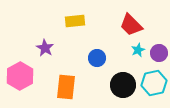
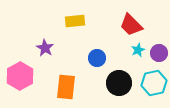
black circle: moved 4 px left, 2 px up
